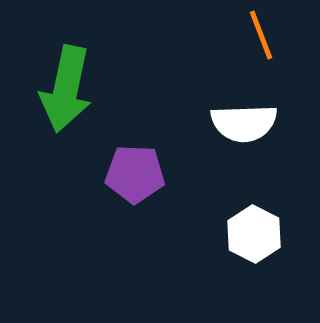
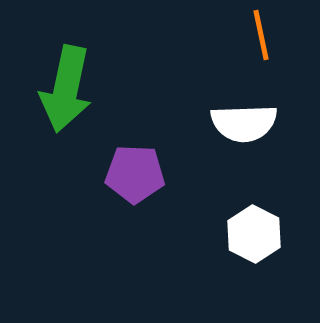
orange line: rotated 9 degrees clockwise
